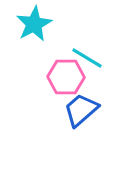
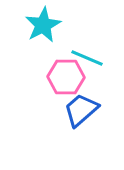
cyan star: moved 9 px right, 1 px down
cyan line: rotated 8 degrees counterclockwise
